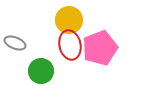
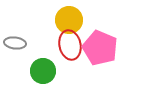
gray ellipse: rotated 15 degrees counterclockwise
pink pentagon: rotated 28 degrees counterclockwise
green circle: moved 2 px right
